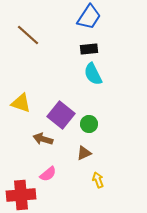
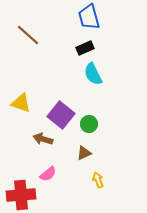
blue trapezoid: rotated 132 degrees clockwise
black rectangle: moved 4 px left, 1 px up; rotated 18 degrees counterclockwise
